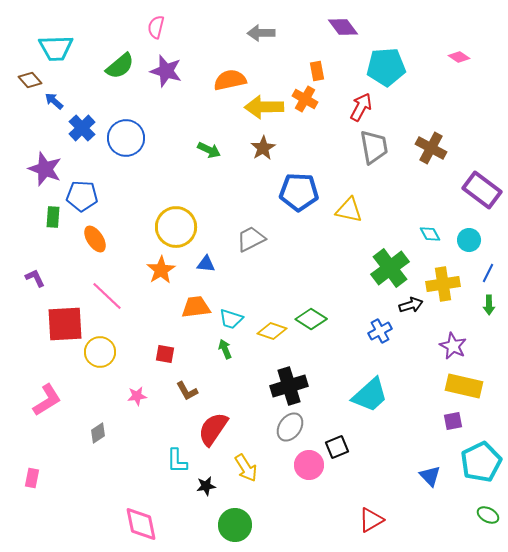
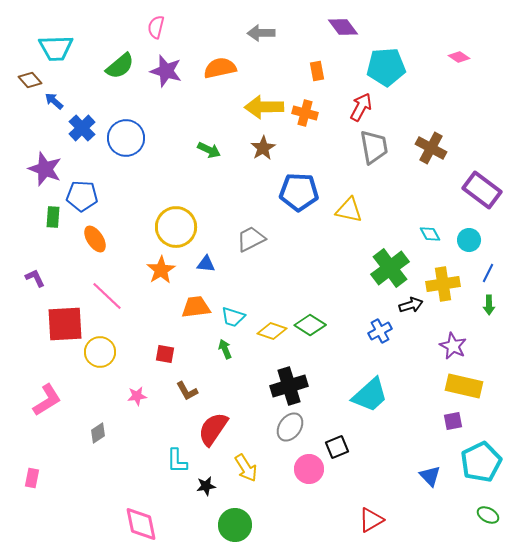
orange semicircle at (230, 80): moved 10 px left, 12 px up
orange cross at (305, 99): moved 14 px down; rotated 15 degrees counterclockwise
cyan trapezoid at (231, 319): moved 2 px right, 2 px up
green diamond at (311, 319): moved 1 px left, 6 px down
pink circle at (309, 465): moved 4 px down
